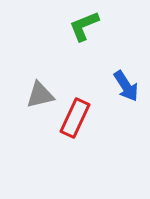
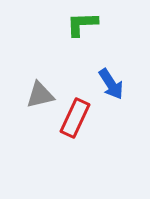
green L-shape: moved 2 px left, 2 px up; rotated 20 degrees clockwise
blue arrow: moved 15 px left, 2 px up
